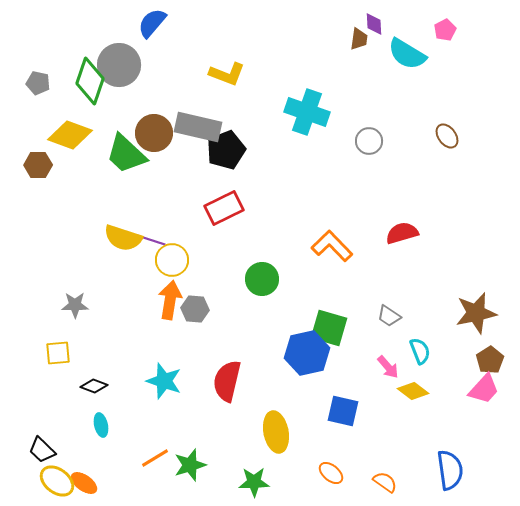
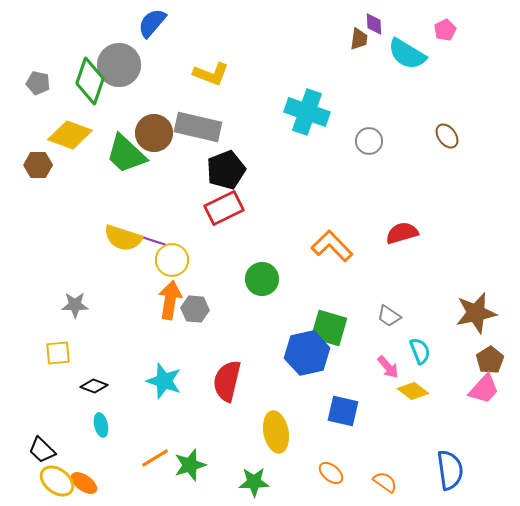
yellow L-shape at (227, 74): moved 16 px left
black pentagon at (226, 150): moved 20 px down
